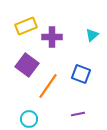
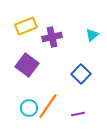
purple cross: rotated 12 degrees counterclockwise
blue square: rotated 24 degrees clockwise
orange line: moved 20 px down
cyan circle: moved 11 px up
